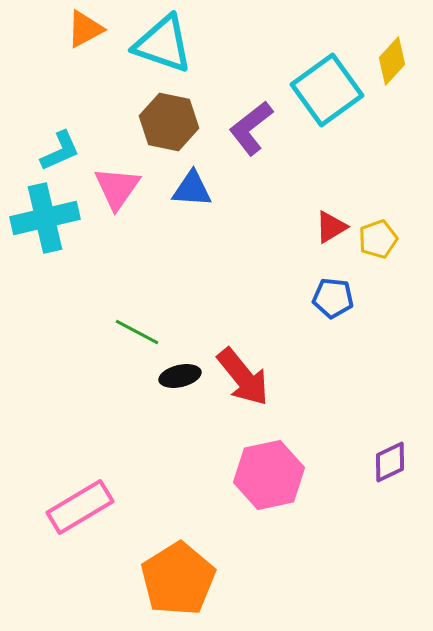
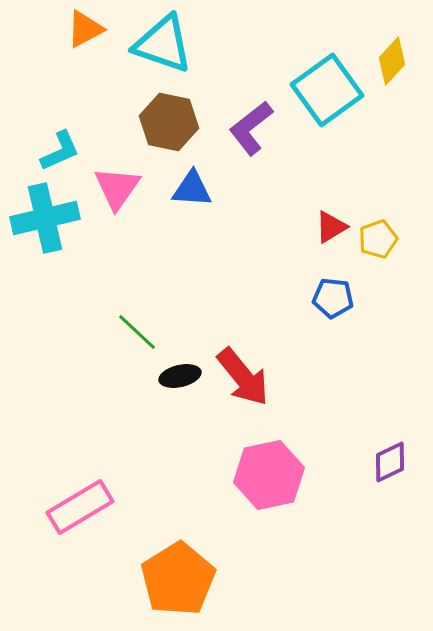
green line: rotated 15 degrees clockwise
